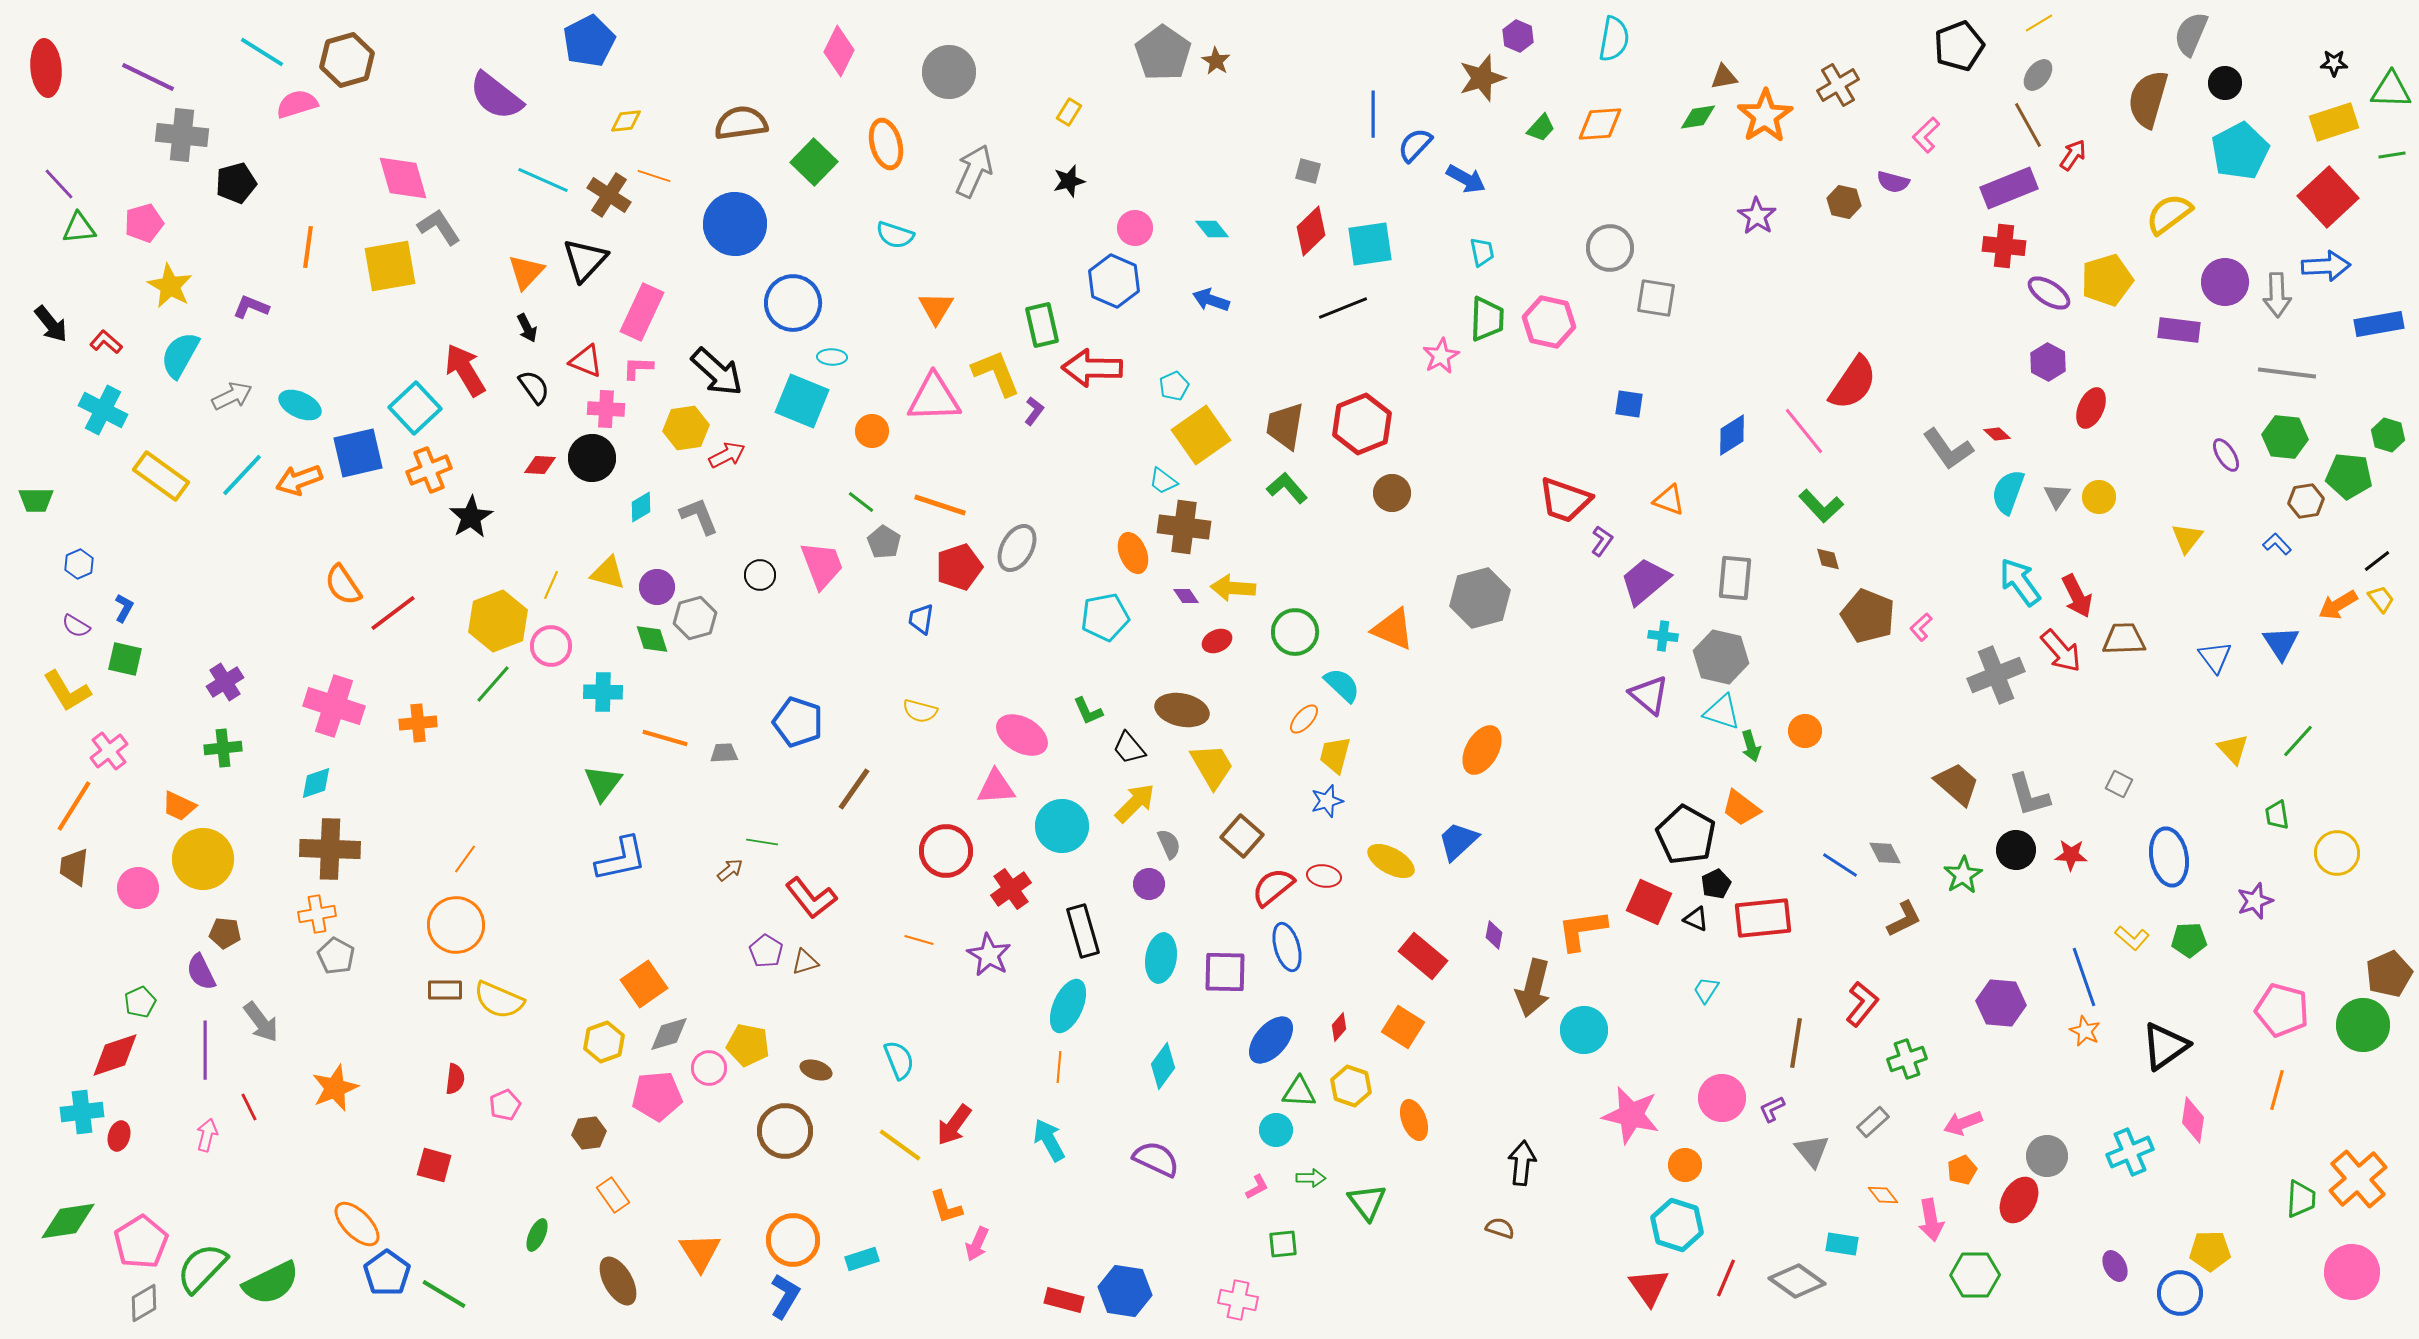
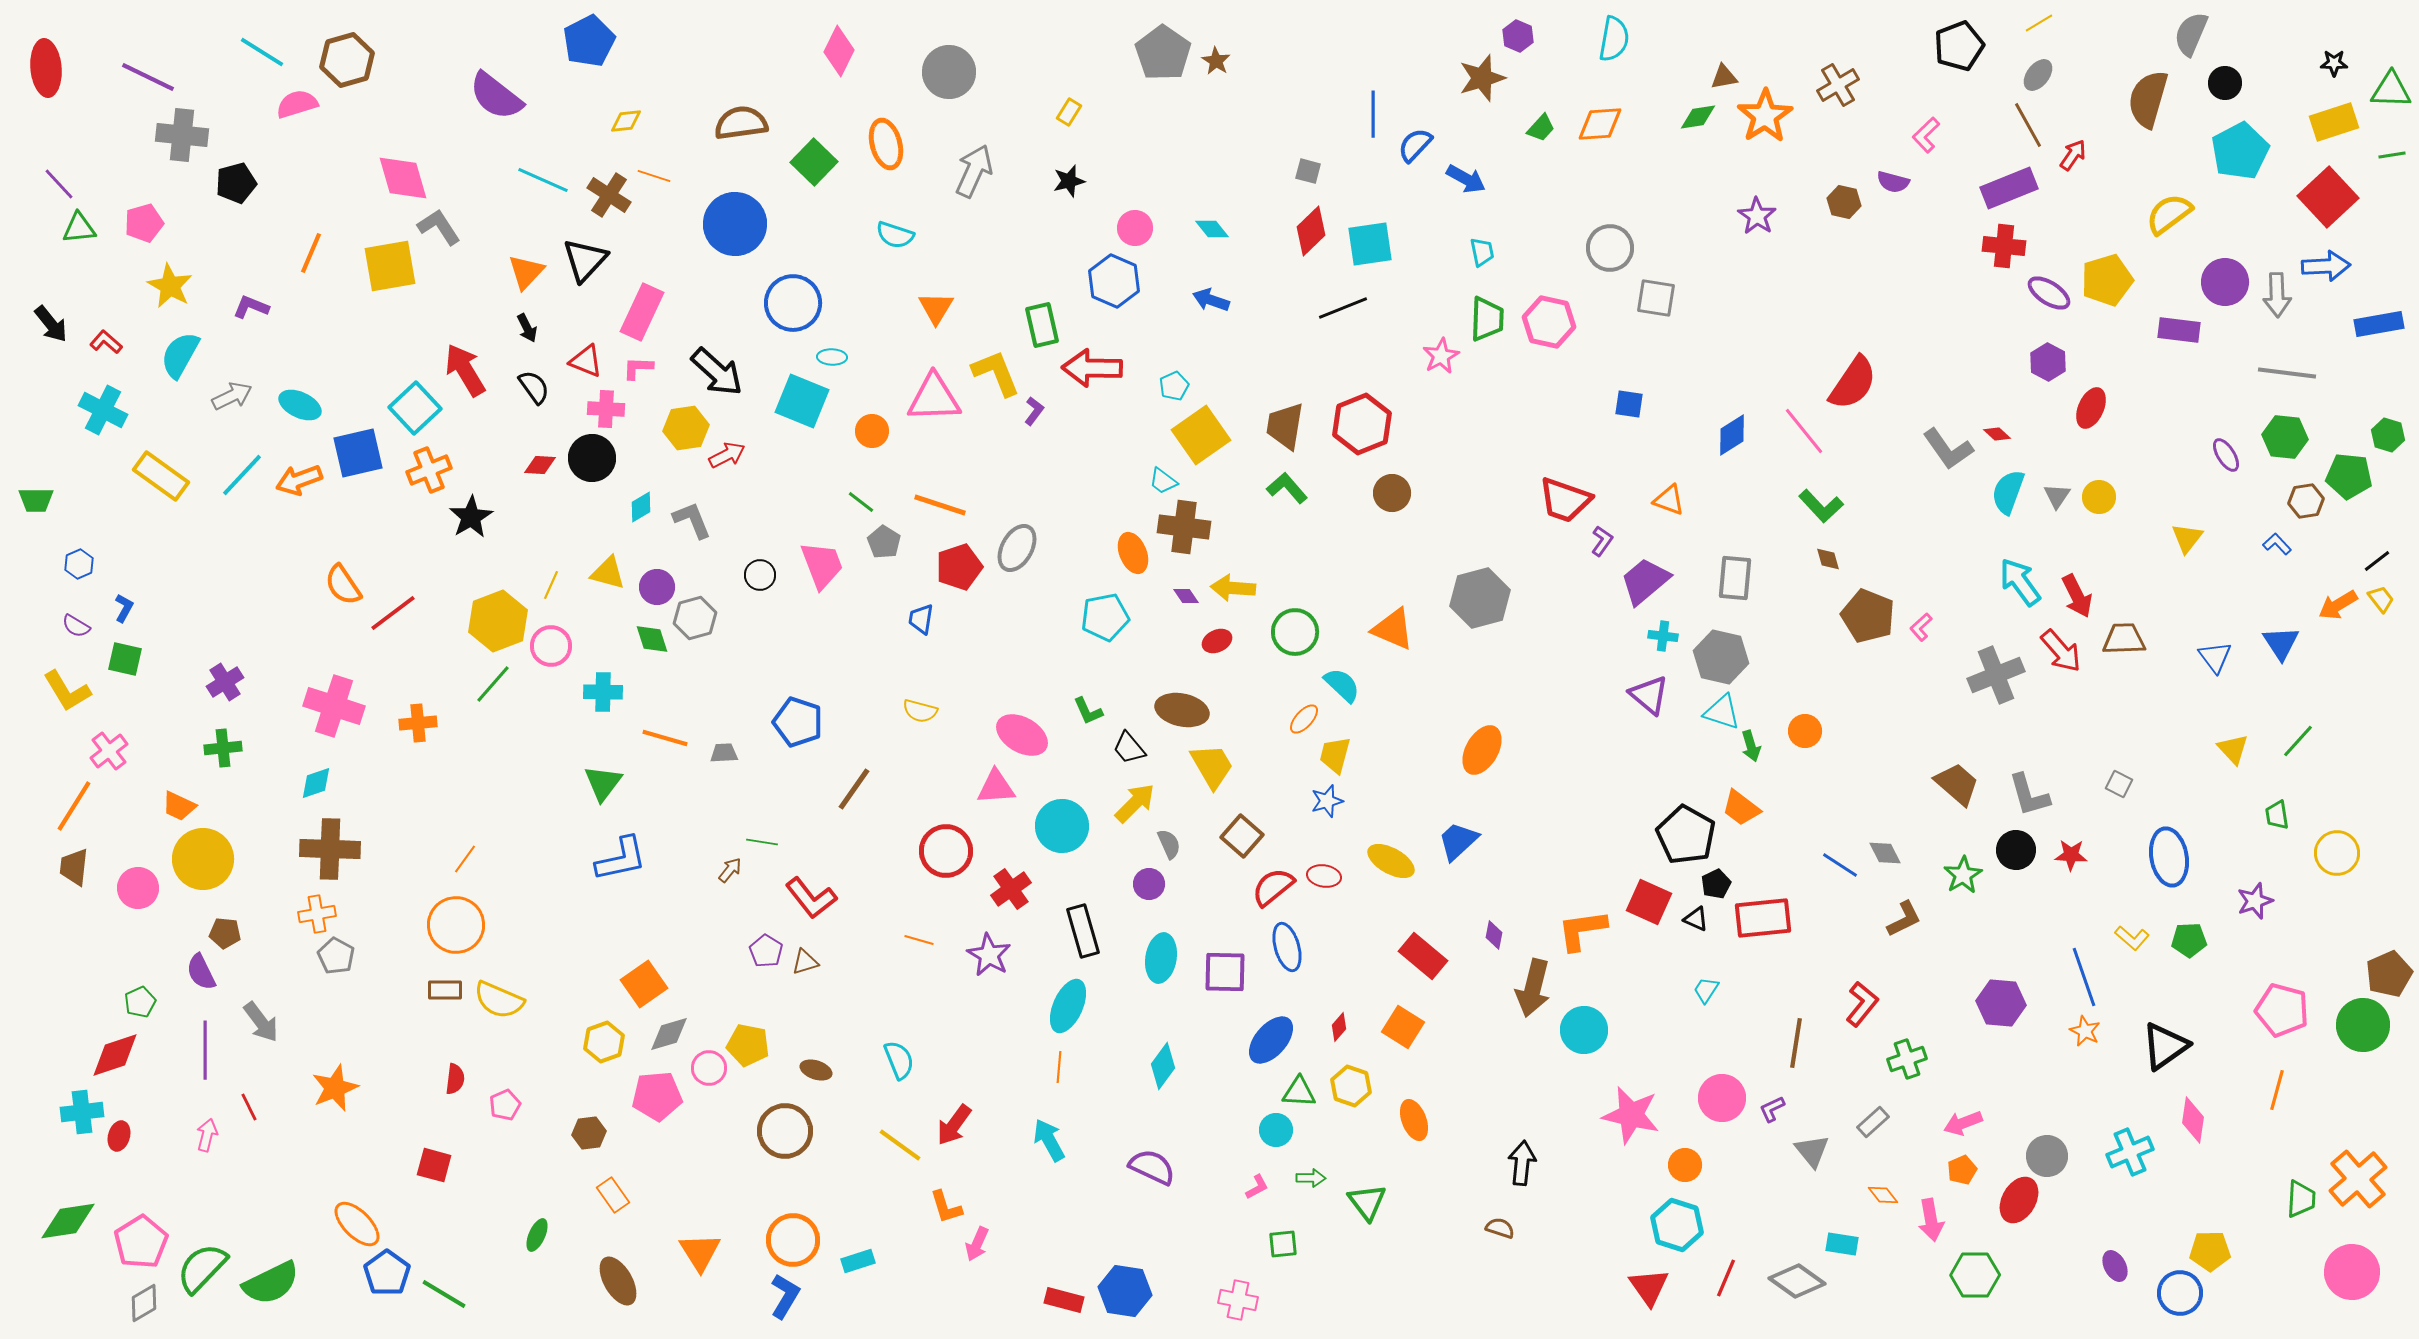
orange line at (308, 247): moved 3 px right, 6 px down; rotated 15 degrees clockwise
gray L-shape at (699, 516): moved 7 px left, 4 px down
brown arrow at (730, 870): rotated 12 degrees counterclockwise
purple semicircle at (1156, 1159): moved 4 px left, 8 px down
cyan rectangle at (862, 1259): moved 4 px left, 2 px down
